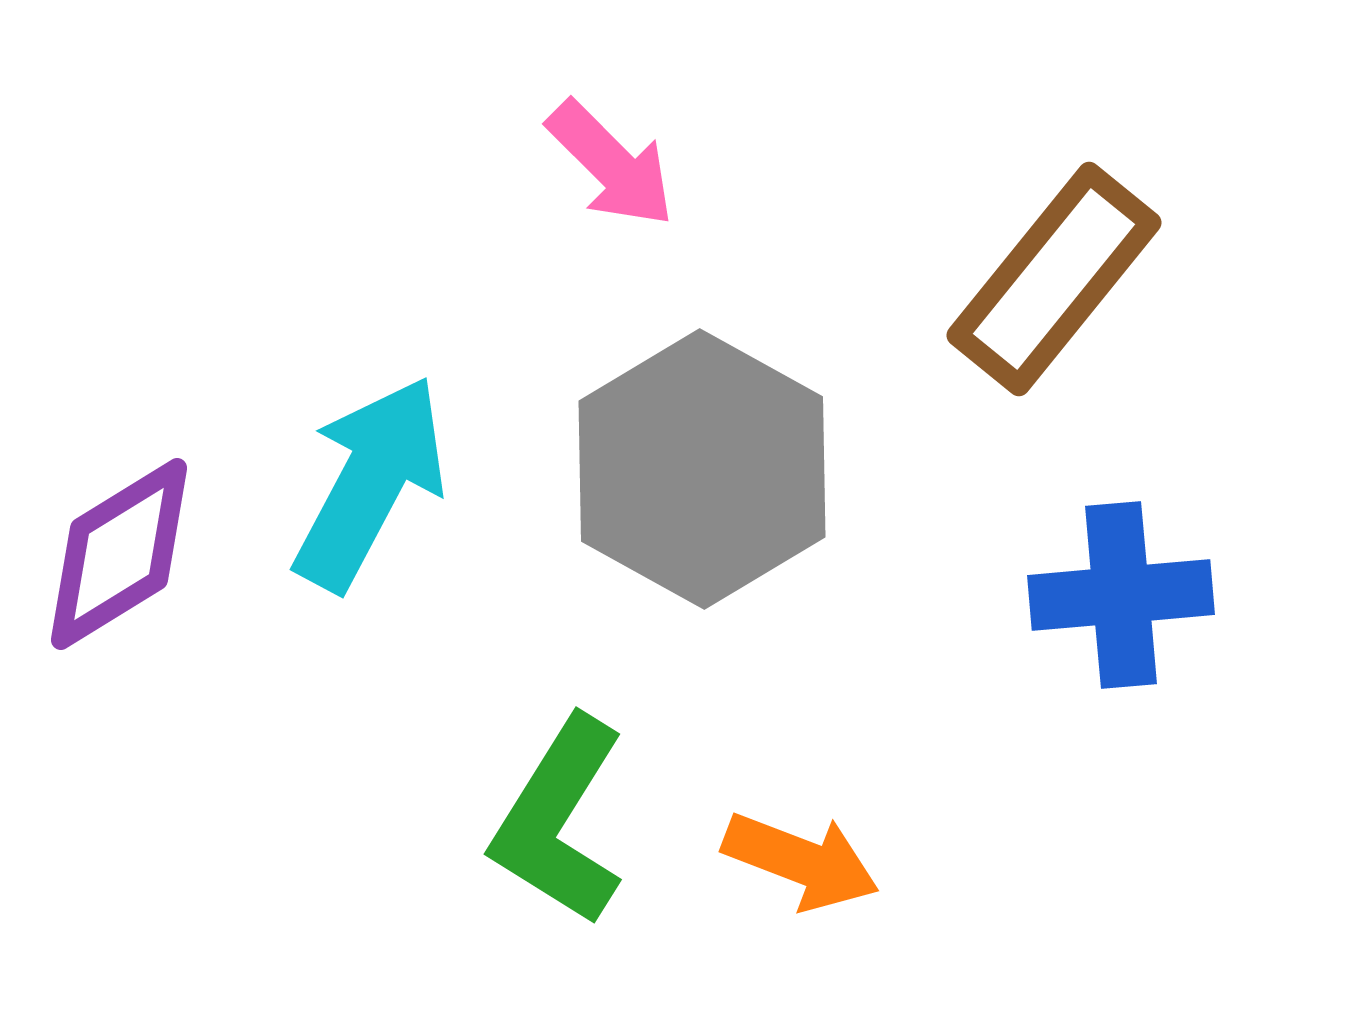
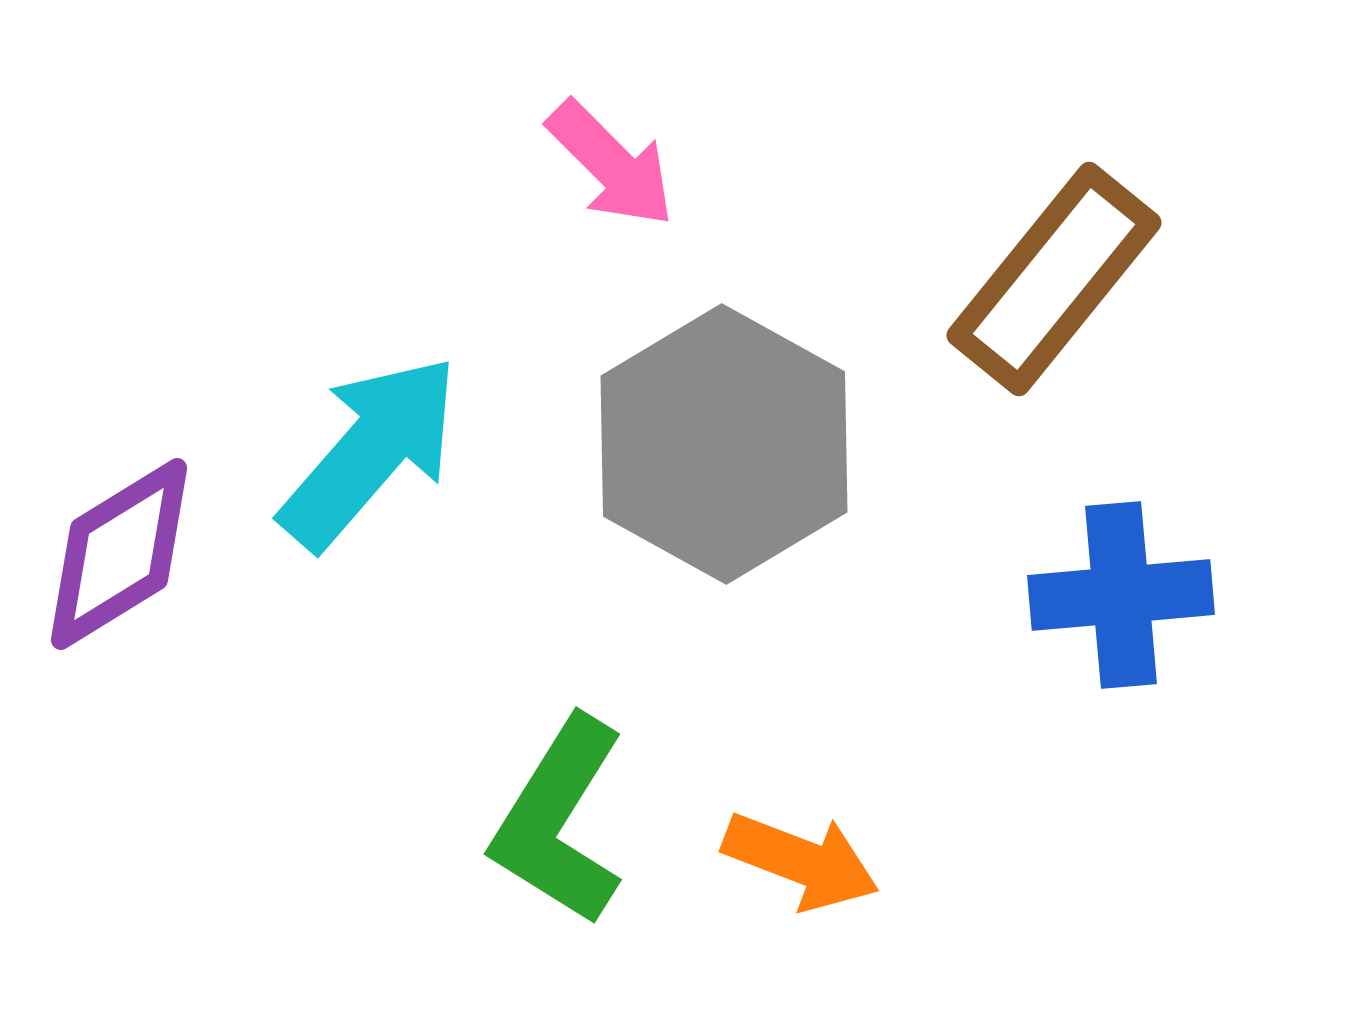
gray hexagon: moved 22 px right, 25 px up
cyan arrow: moved 31 px up; rotated 13 degrees clockwise
